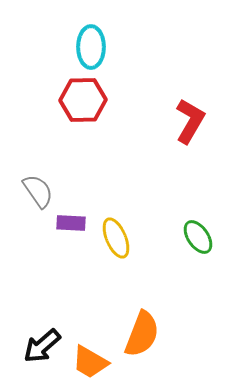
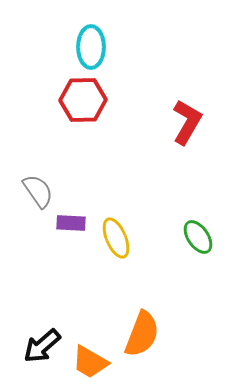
red L-shape: moved 3 px left, 1 px down
